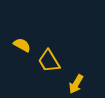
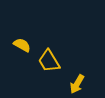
yellow arrow: moved 1 px right
